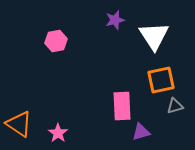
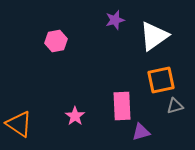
white triangle: rotated 28 degrees clockwise
pink star: moved 17 px right, 17 px up
